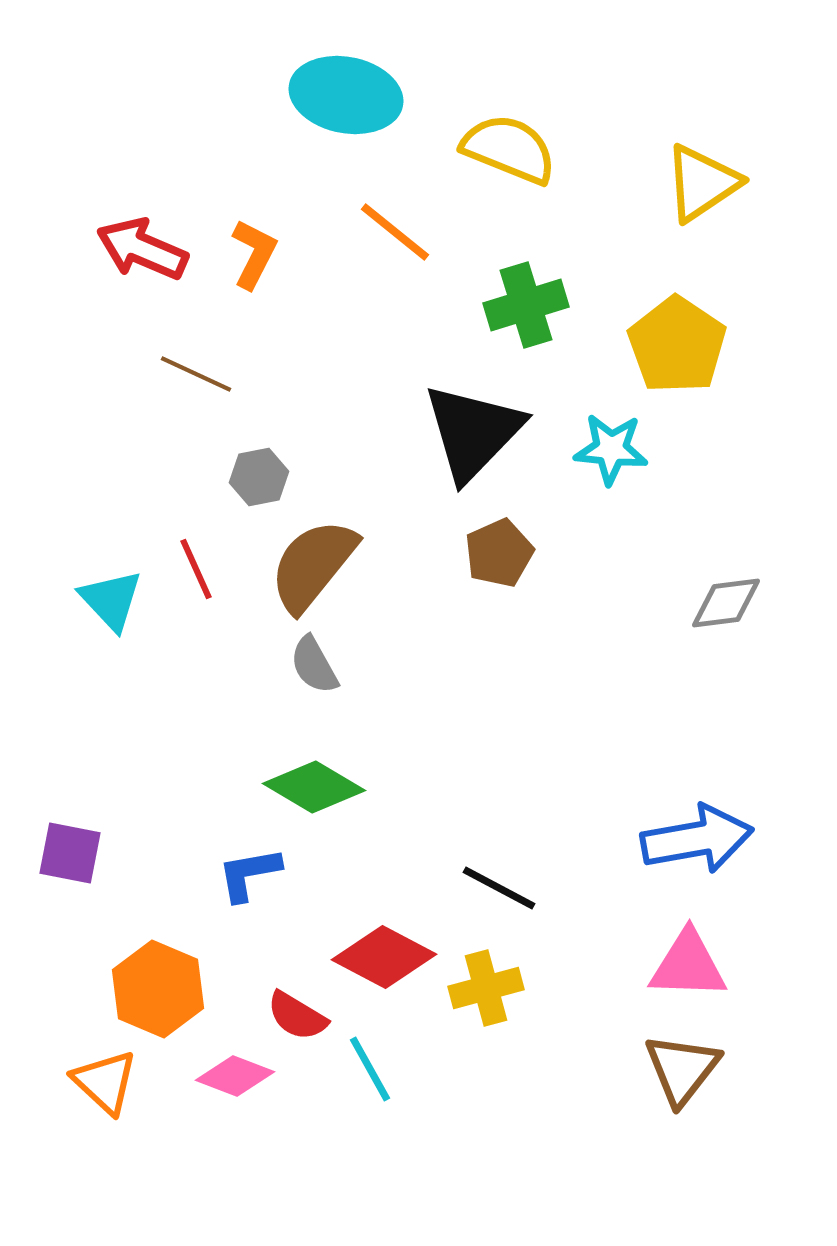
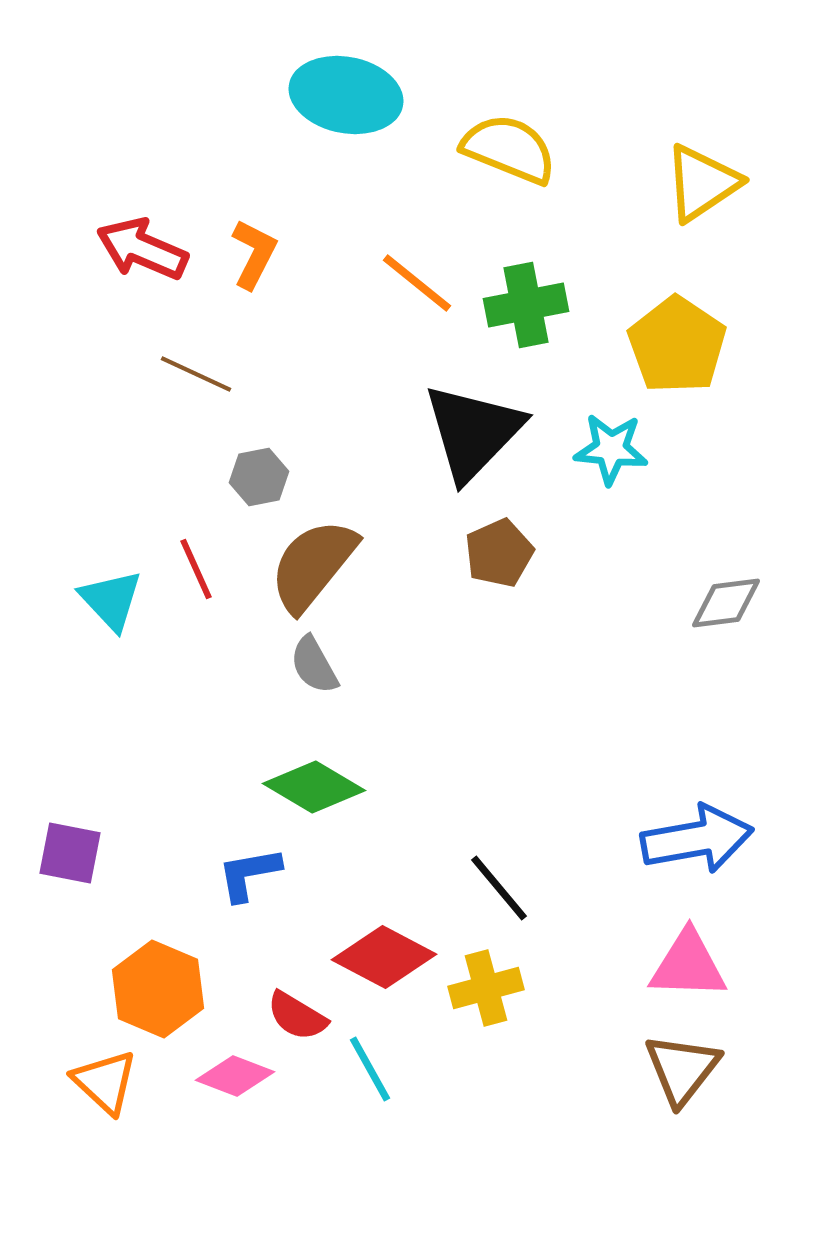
orange line: moved 22 px right, 51 px down
green cross: rotated 6 degrees clockwise
black line: rotated 22 degrees clockwise
